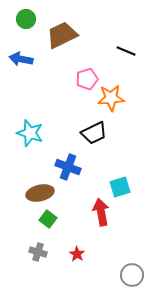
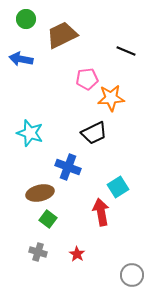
pink pentagon: rotated 10 degrees clockwise
cyan square: moved 2 px left; rotated 15 degrees counterclockwise
